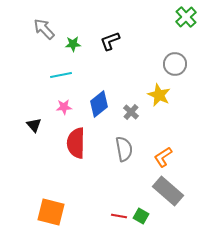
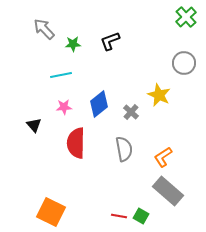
gray circle: moved 9 px right, 1 px up
orange square: rotated 12 degrees clockwise
